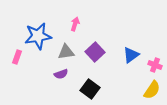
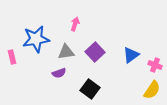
blue star: moved 2 px left, 3 px down
pink rectangle: moved 5 px left; rotated 32 degrees counterclockwise
purple semicircle: moved 2 px left, 1 px up
